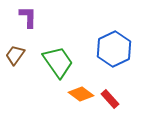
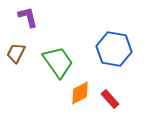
purple L-shape: rotated 15 degrees counterclockwise
blue hexagon: rotated 24 degrees counterclockwise
brown trapezoid: moved 1 px right, 2 px up; rotated 10 degrees counterclockwise
orange diamond: moved 1 px left, 1 px up; rotated 65 degrees counterclockwise
